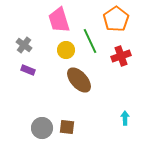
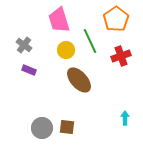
purple rectangle: moved 1 px right
